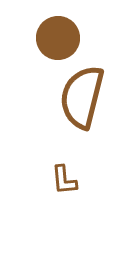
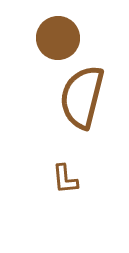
brown L-shape: moved 1 px right, 1 px up
